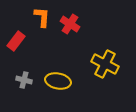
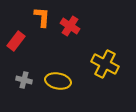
red cross: moved 2 px down
